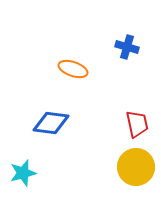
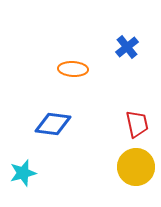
blue cross: rotated 35 degrees clockwise
orange ellipse: rotated 16 degrees counterclockwise
blue diamond: moved 2 px right, 1 px down
